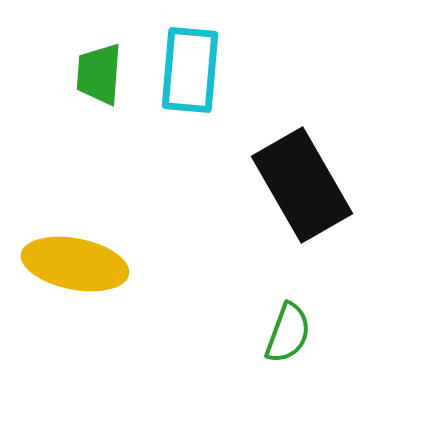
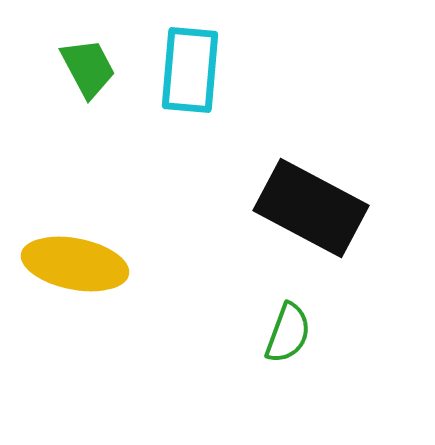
green trapezoid: moved 11 px left, 6 px up; rotated 148 degrees clockwise
black rectangle: moved 9 px right, 23 px down; rotated 32 degrees counterclockwise
